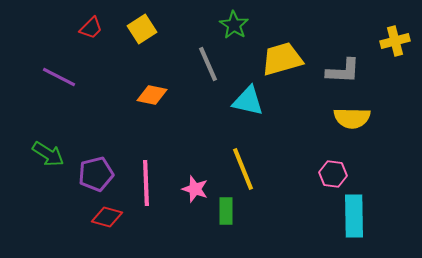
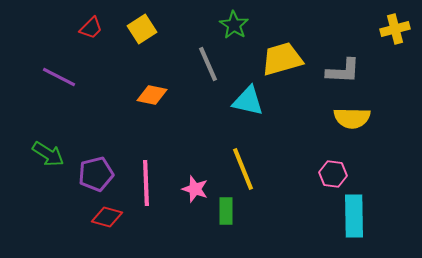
yellow cross: moved 12 px up
